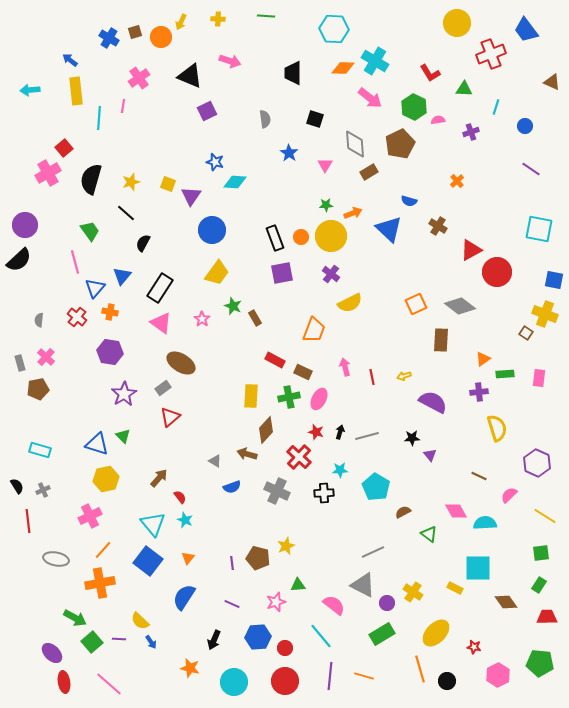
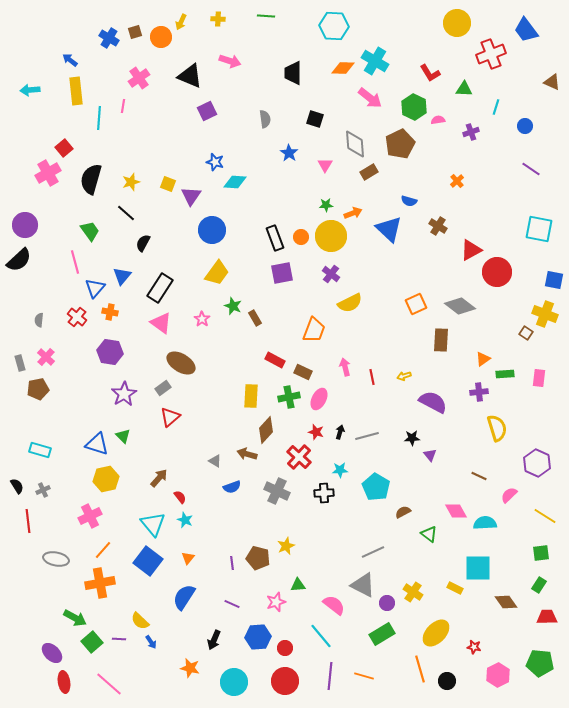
cyan hexagon at (334, 29): moved 3 px up
